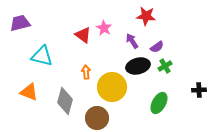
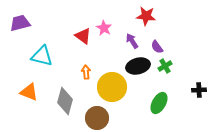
red triangle: moved 1 px down
purple semicircle: rotated 88 degrees clockwise
